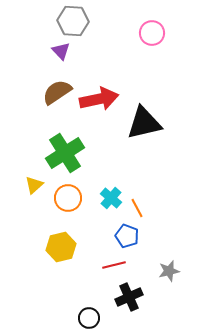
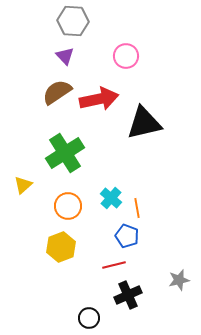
pink circle: moved 26 px left, 23 px down
purple triangle: moved 4 px right, 5 px down
yellow triangle: moved 11 px left
orange circle: moved 8 px down
orange line: rotated 18 degrees clockwise
yellow hexagon: rotated 8 degrees counterclockwise
gray star: moved 10 px right, 9 px down
black cross: moved 1 px left, 2 px up
